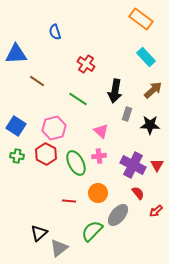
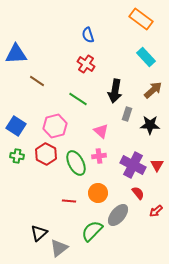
blue semicircle: moved 33 px right, 3 px down
pink hexagon: moved 1 px right, 2 px up
